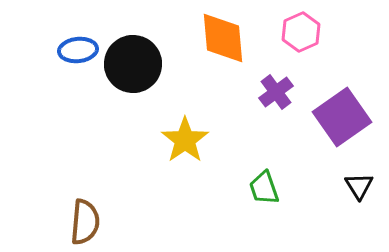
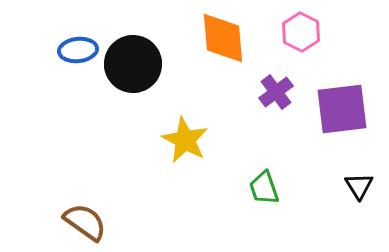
pink hexagon: rotated 9 degrees counterclockwise
purple square: moved 8 px up; rotated 28 degrees clockwise
yellow star: rotated 9 degrees counterclockwise
brown semicircle: rotated 60 degrees counterclockwise
